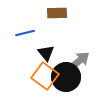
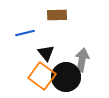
brown rectangle: moved 2 px down
gray arrow: moved 3 px right, 1 px up; rotated 40 degrees counterclockwise
orange square: moved 3 px left
